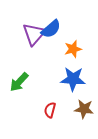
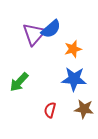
blue star: moved 1 px right
